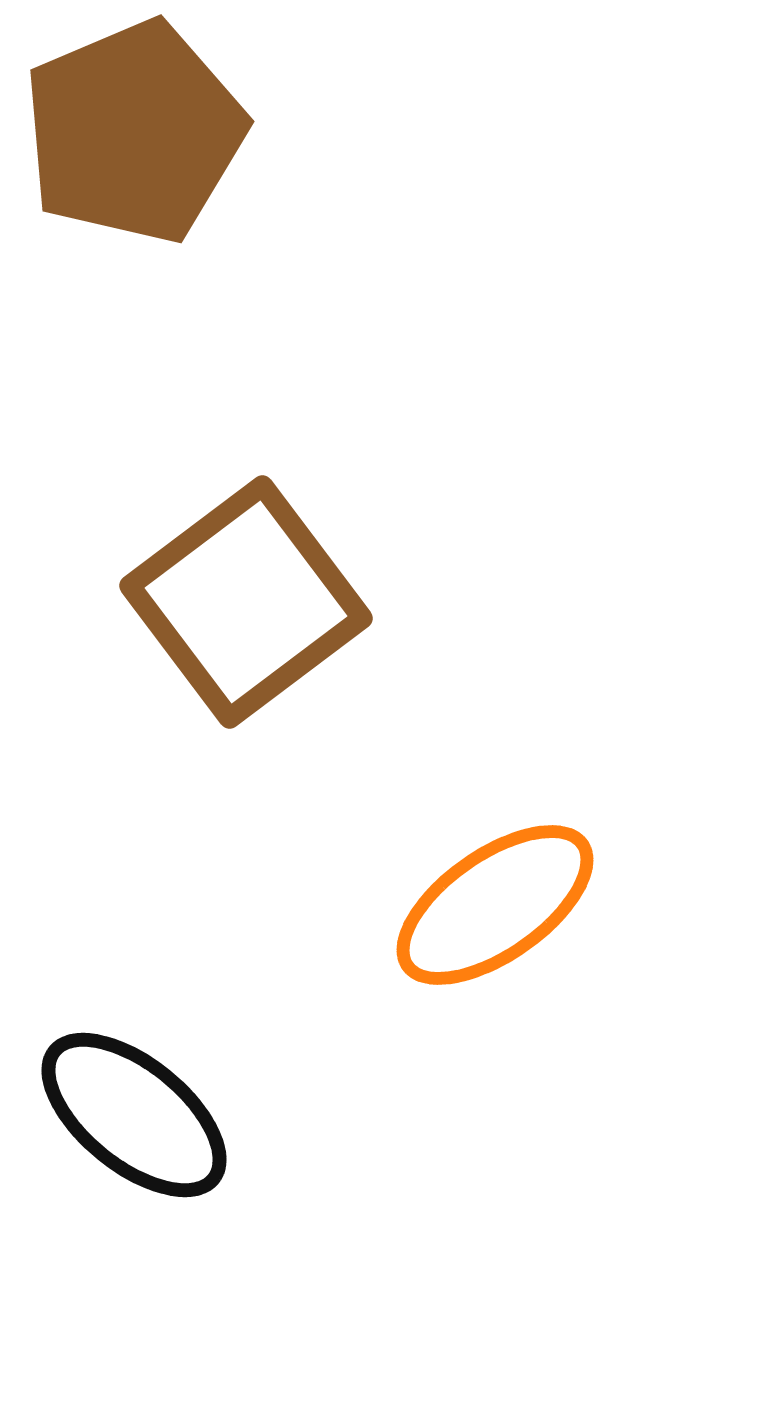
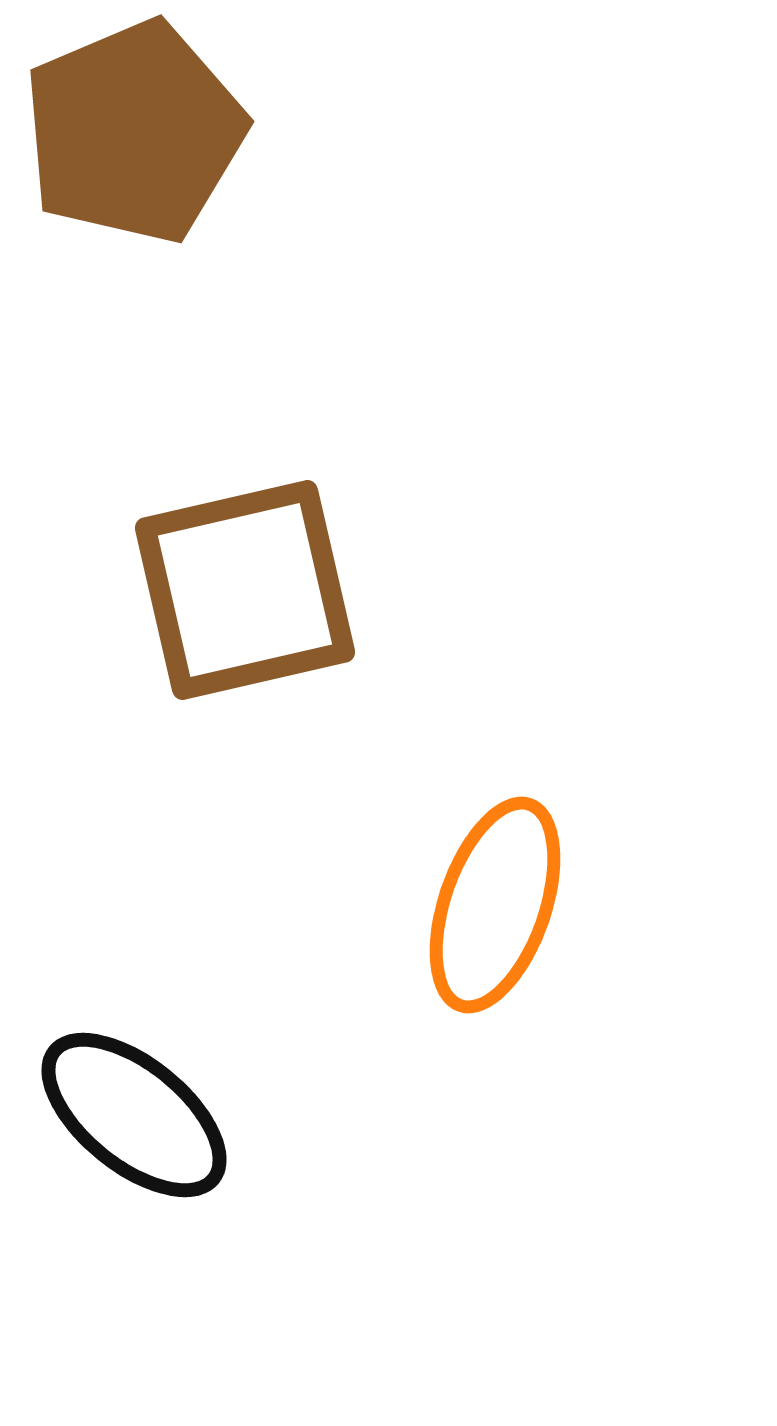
brown square: moved 1 px left, 12 px up; rotated 24 degrees clockwise
orange ellipse: rotated 36 degrees counterclockwise
